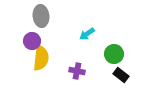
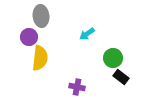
purple circle: moved 3 px left, 4 px up
green circle: moved 1 px left, 4 px down
yellow semicircle: moved 1 px left
purple cross: moved 16 px down
black rectangle: moved 2 px down
